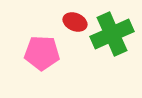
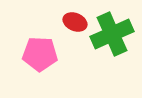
pink pentagon: moved 2 px left, 1 px down
